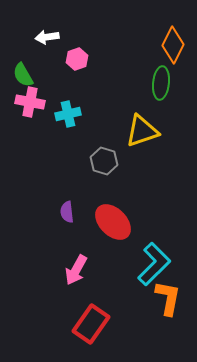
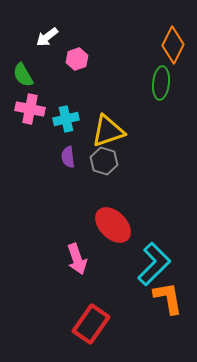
white arrow: rotated 30 degrees counterclockwise
pink cross: moved 7 px down
cyan cross: moved 2 px left, 5 px down
yellow triangle: moved 34 px left
purple semicircle: moved 1 px right, 55 px up
red ellipse: moved 3 px down
pink arrow: moved 1 px right, 11 px up; rotated 48 degrees counterclockwise
orange L-shape: rotated 21 degrees counterclockwise
